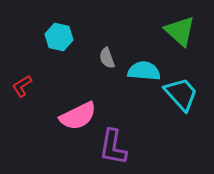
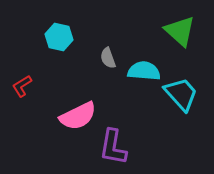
gray semicircle: moved 1 px right
